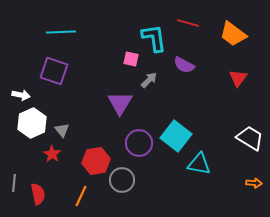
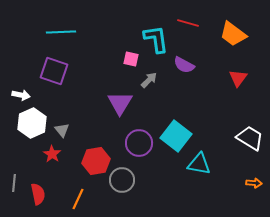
cyan L-shape: moved 2 px right, 1 px down
orange line: moved 3 px left, 3 px down
